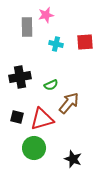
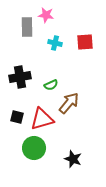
pink star: rotated 21 degrees clockwise
cyan cross: moved 1 px left, 1 px up
